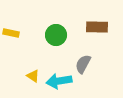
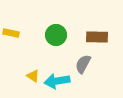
brown rectangle: moved 10 px down
cyan arrow: moved 2 px left
